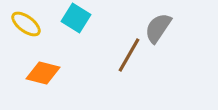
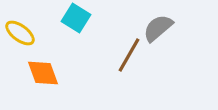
yellow ellipse: moved 6 px left, 9 px down
gray semicircle: rotated 16 degrees clockwise
orange diamond: rotated 56 degrees clockwise
